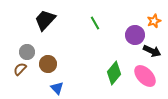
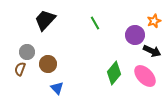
brown semicircle: rotated 24 degrees counterclockwise
